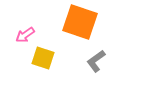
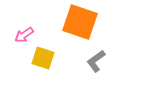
pink arrow: moved 1 px left
